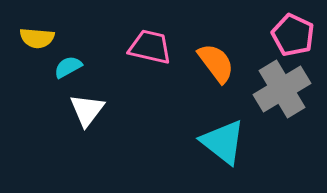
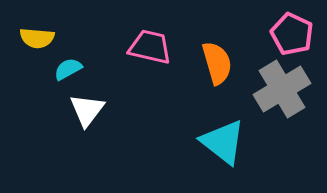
pink pentagon: moved 1 px left, 1 px up
orange semicircle: moved 1 px right; rotated 21 degrees clockwise
cyan semicircle: moved 2 px down
